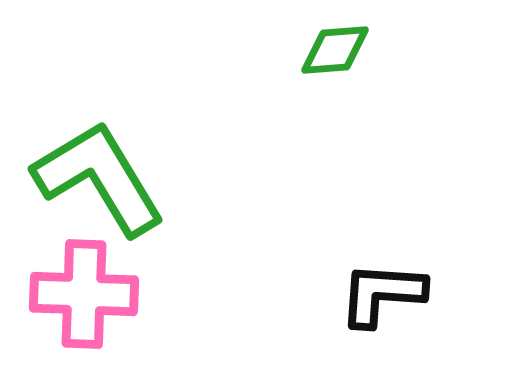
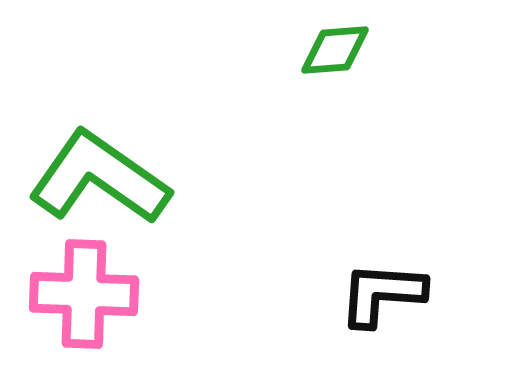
green L-shape: rotated 24 degrees counterclockwise
